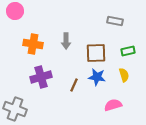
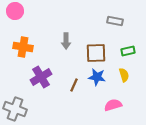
orange cross: moved 10 px left, 3 px down
purple cross: rotated 15 degrees counterclockwise
